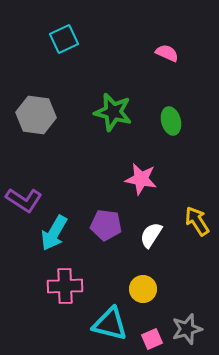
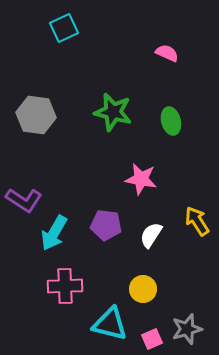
cyan square: moved 11 px up
